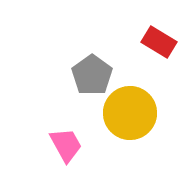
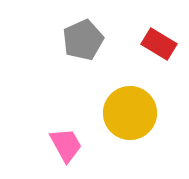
red rectangle: moved 2 px down
gray pentagon: moved 9 px left, 35 px up; rotated 12 degrees clockwise
